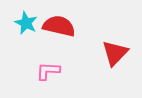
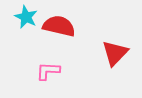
cyan star: moved 6 px up
